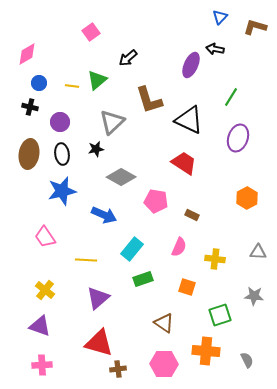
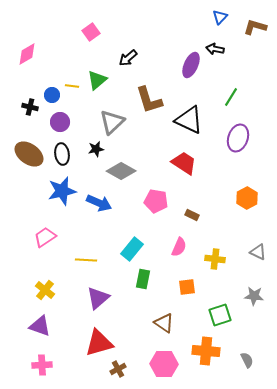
blue circle at (39, 83): moved 13 px right, 12 px down
brown ellipse at (29, 154): rotated 64 degrees counterclockwise
gray diamond at (121, 177): moved 6 px up
blue arrow at (104, 215): moved 5 px left, 12 px up
pink trapezoid at (45, 237): rotated 90 degrees clockwise
gray triangle at (258, 252): rotated 24 degrees clockwise
green rectangle at (143, 279): rotated 60 degrees counterclockwise
orange square at (187, 287): rotated 24 degrees counterclockwise
red triangle at (99, 343): rotated 32 degrees counterclockwise
brown cross at (118, 369): rotated 21 degrees counterclockwise
